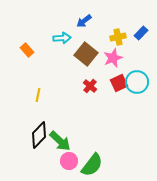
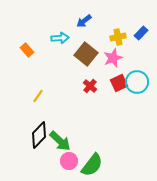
cyan arrow: moved 2 px left
yellow line: moved 1 px down; rotated 24 degrees clockwise
